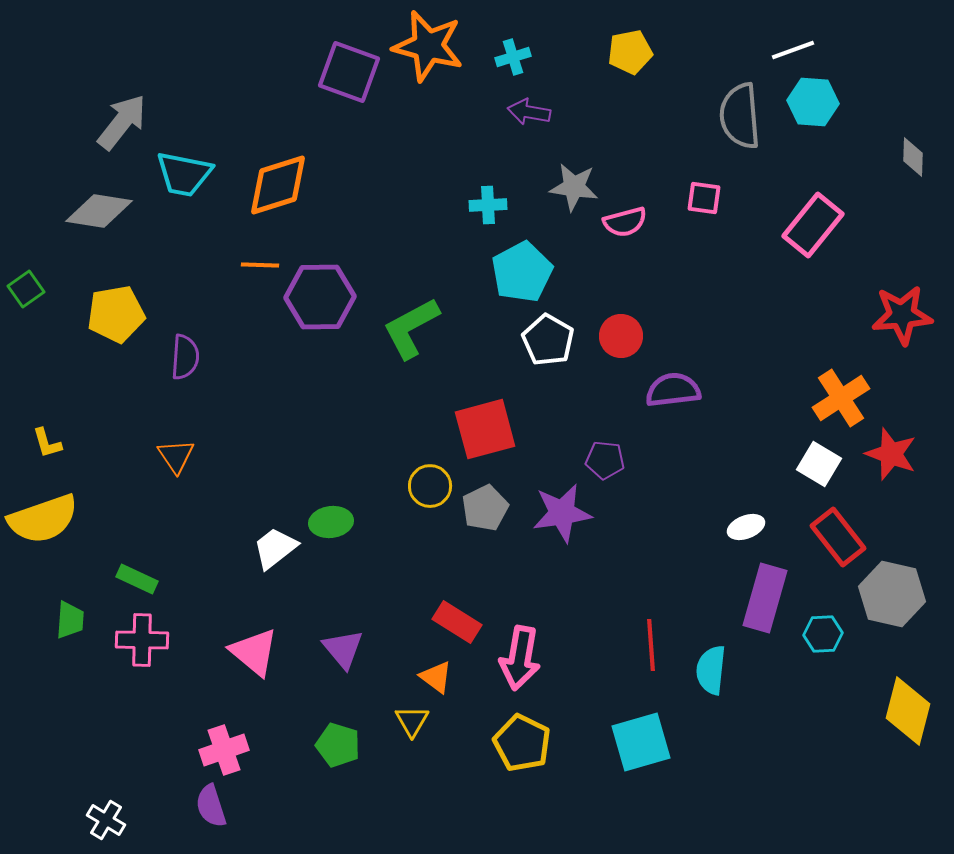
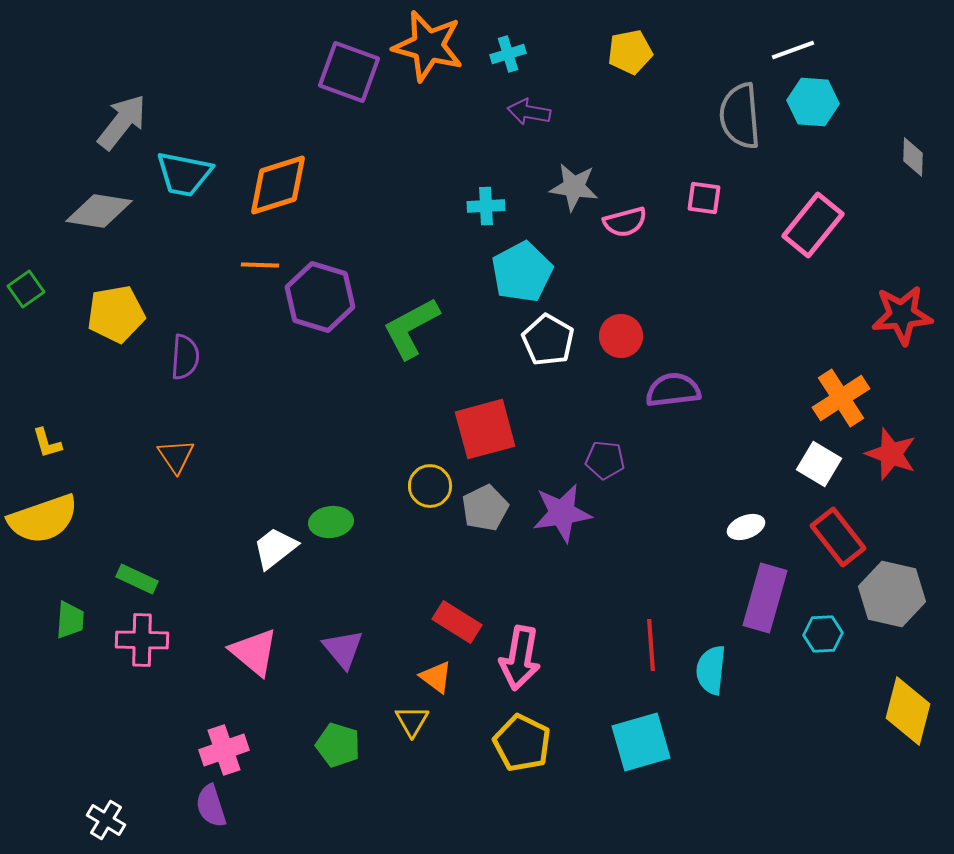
cyan cross at (513, 57): moved 5 px left, 3 px up
cyan cross at (488, 205): moved 2 px left, 1 px down
purple hexagon at (320, 297): rotated 18 degrees clockwise
